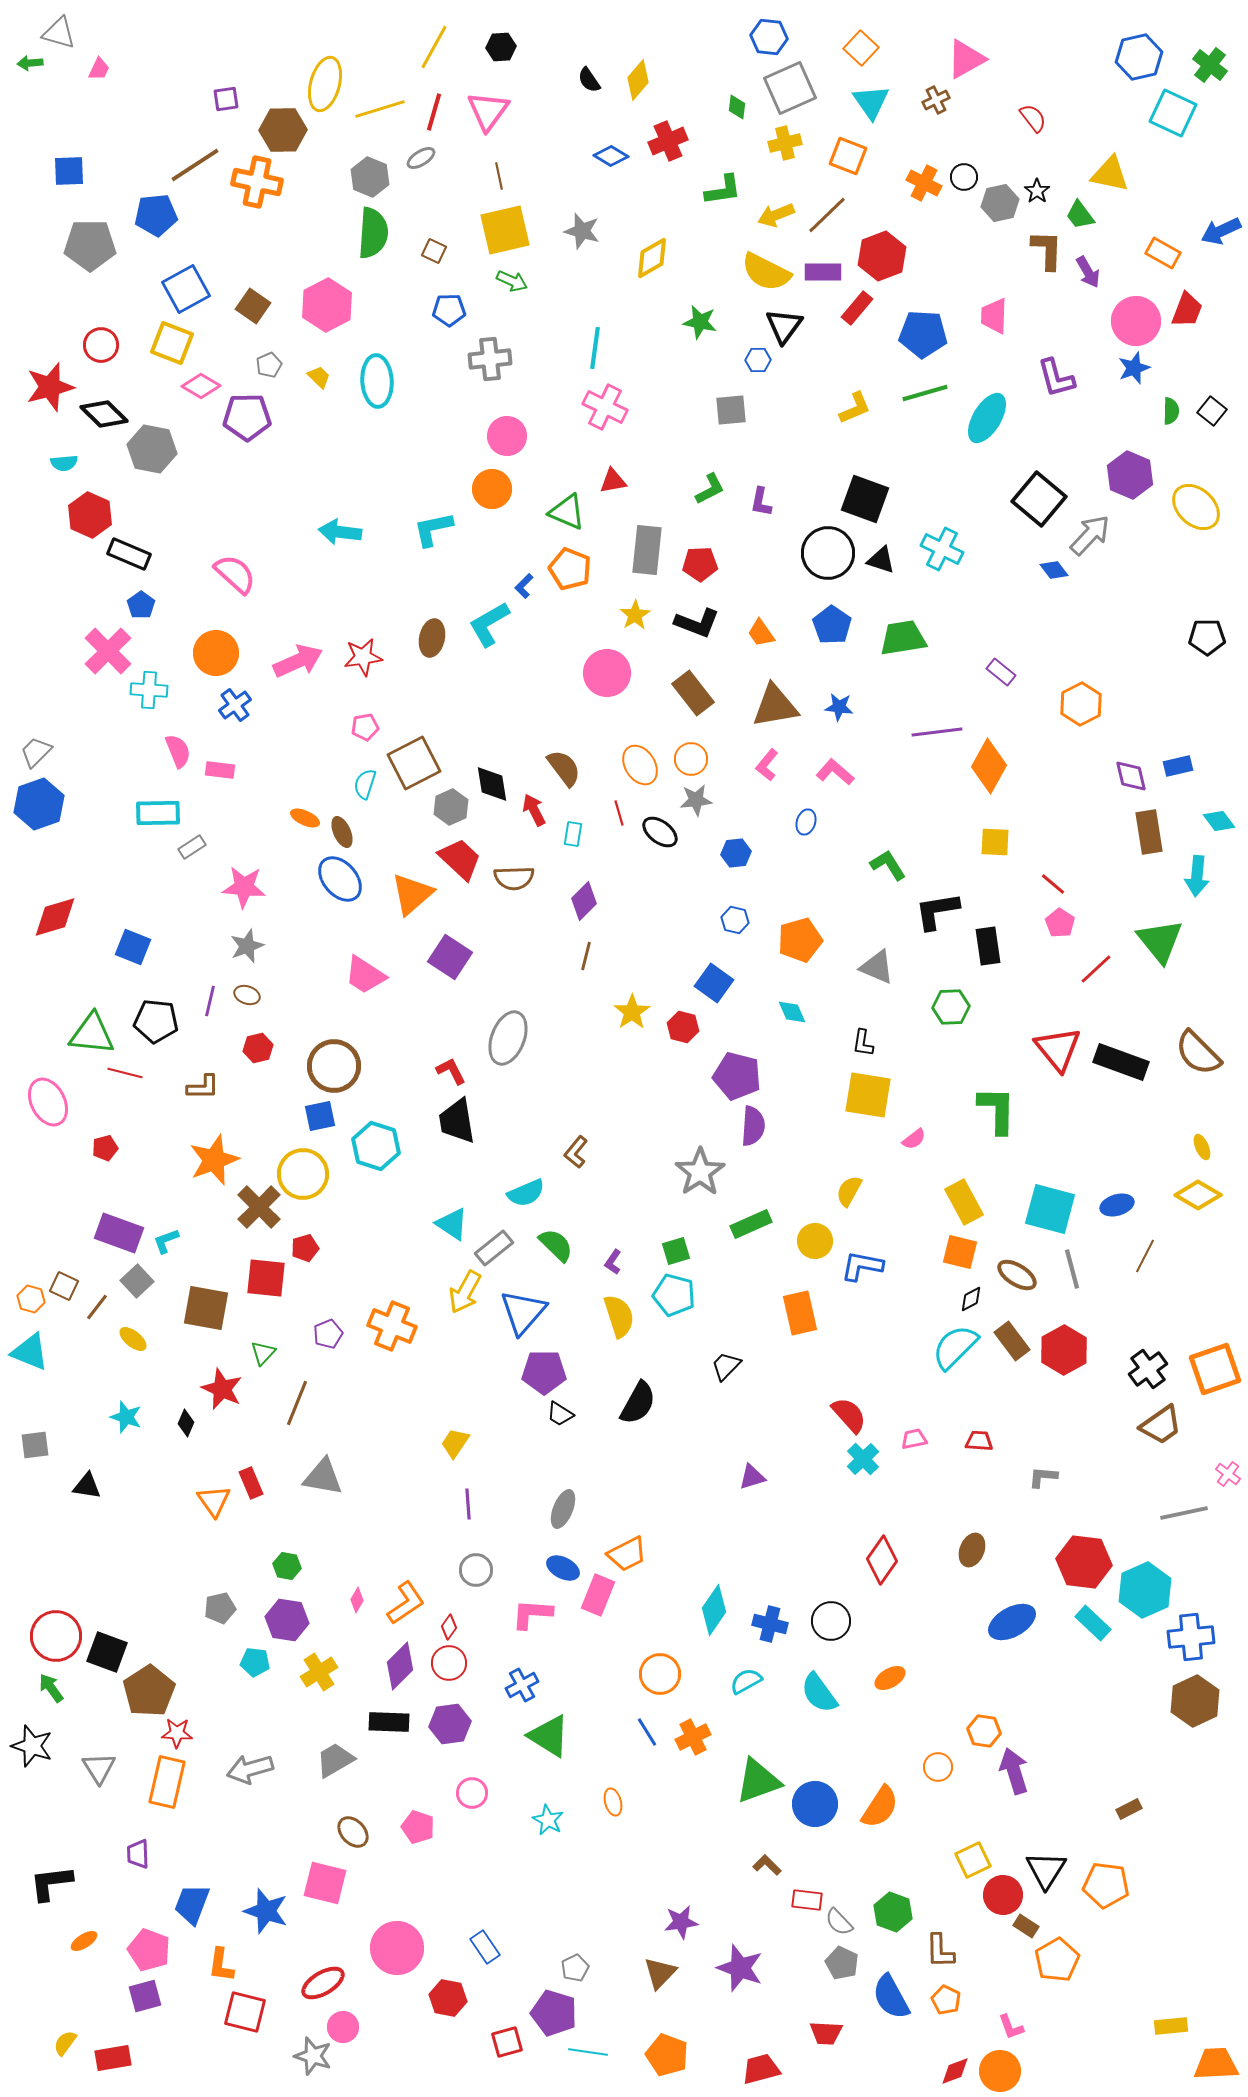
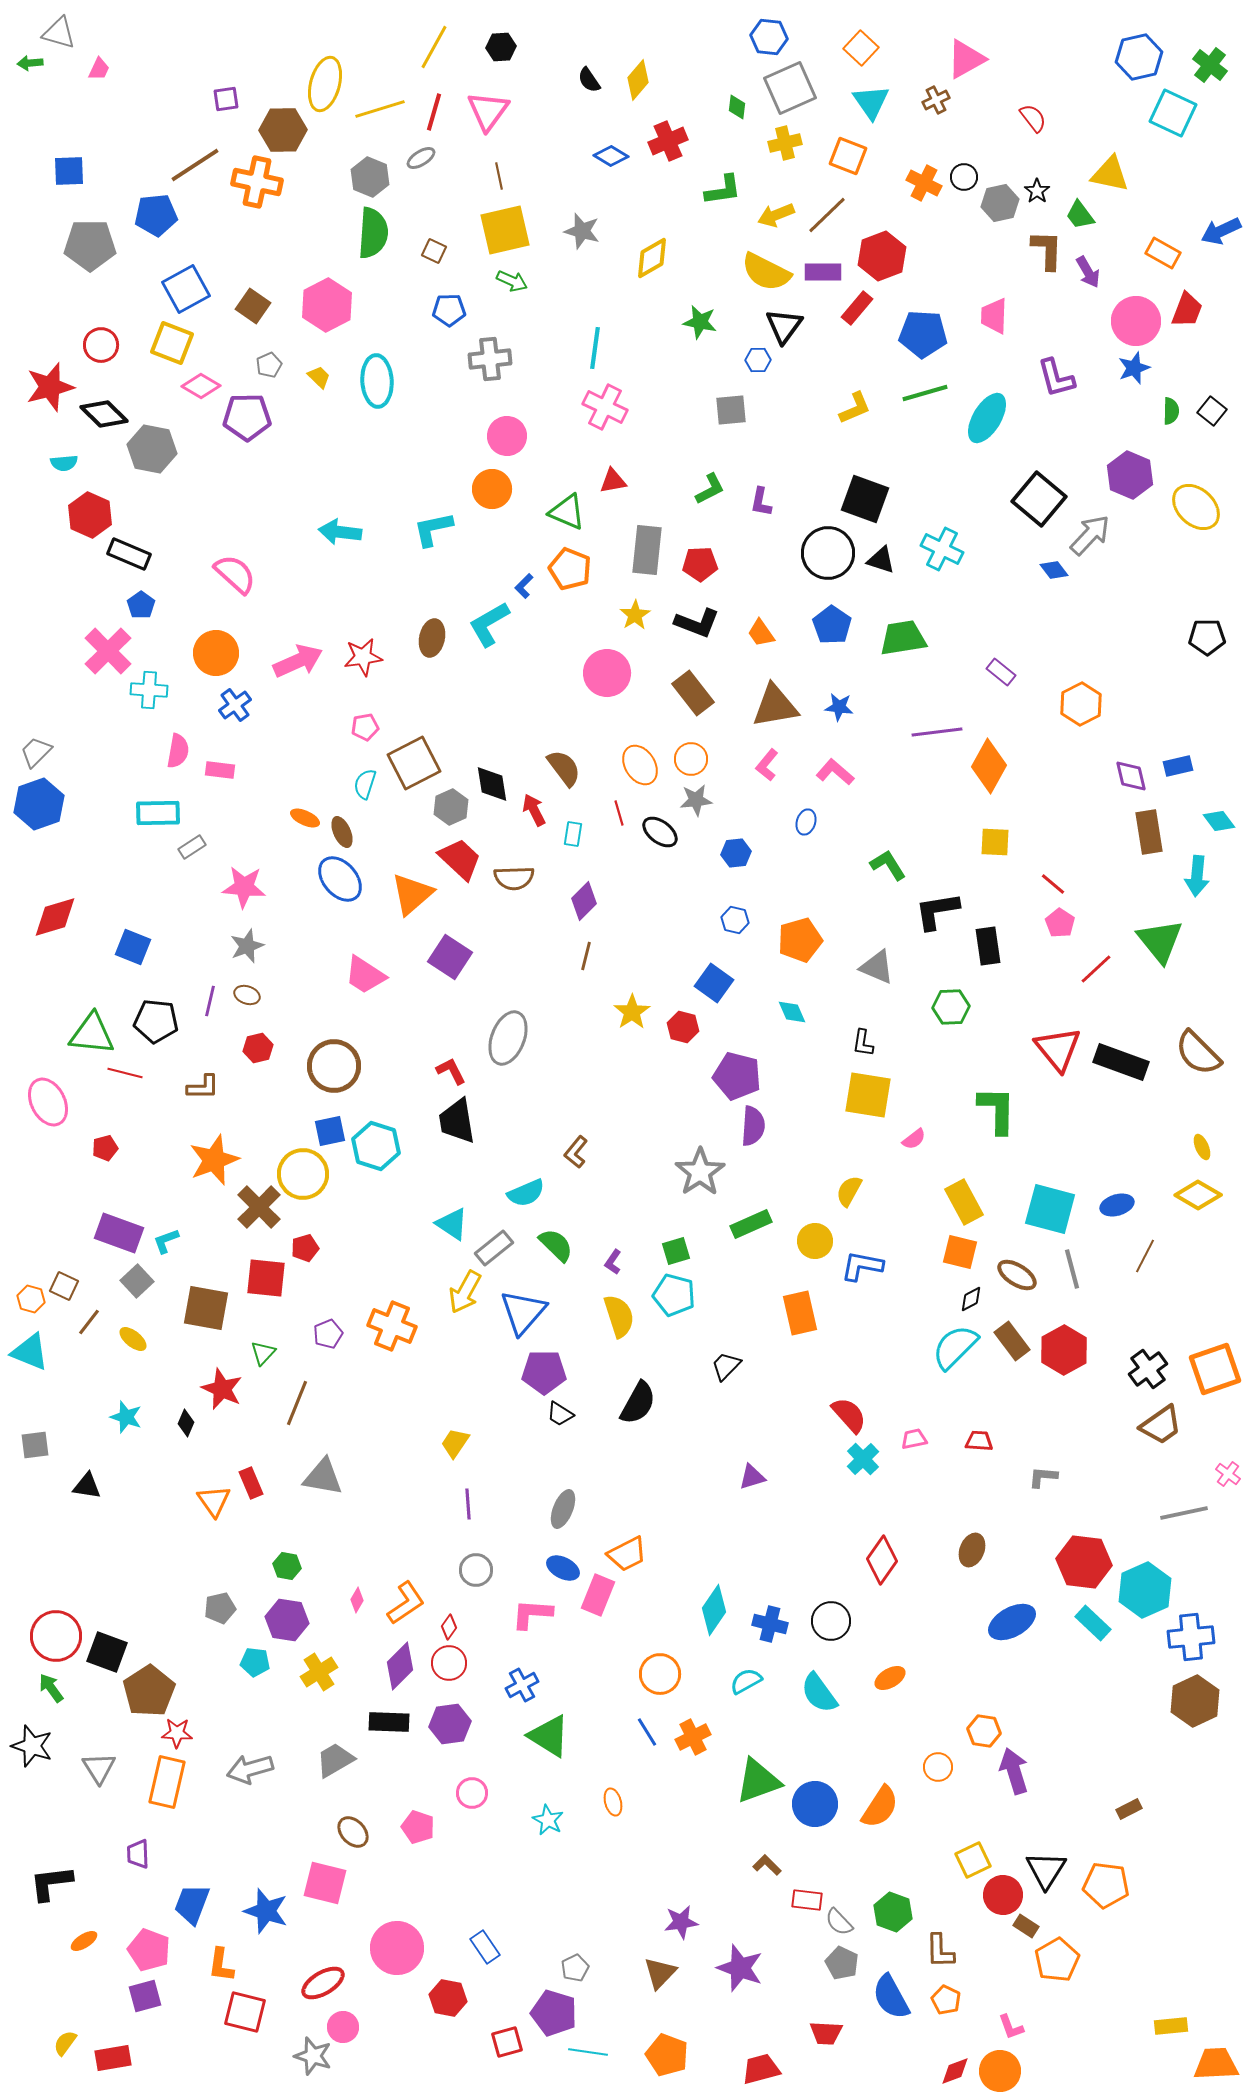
pink semicircle at (178, 751): rotated 32 degrees clockwise
blue square at (320, 1116): moved 10 px right, 15 px down
brown line at (97, 1307): moved 8 px left, 15 px down
